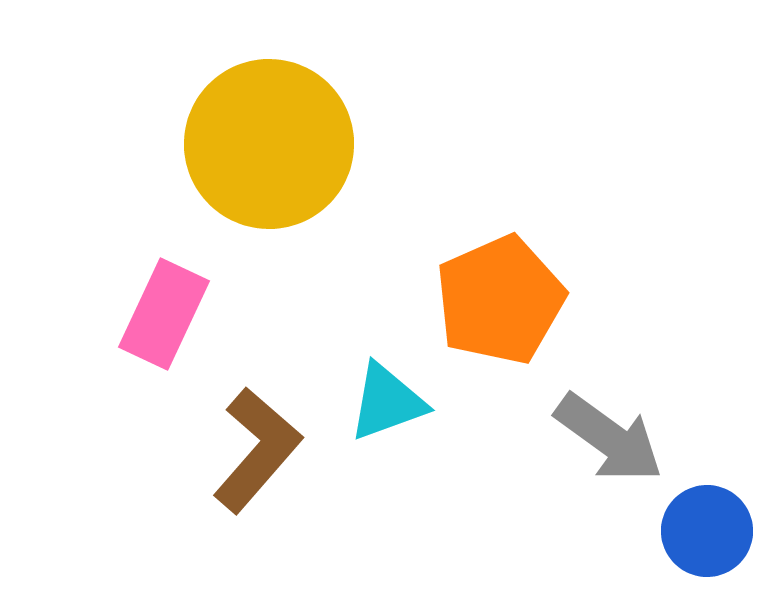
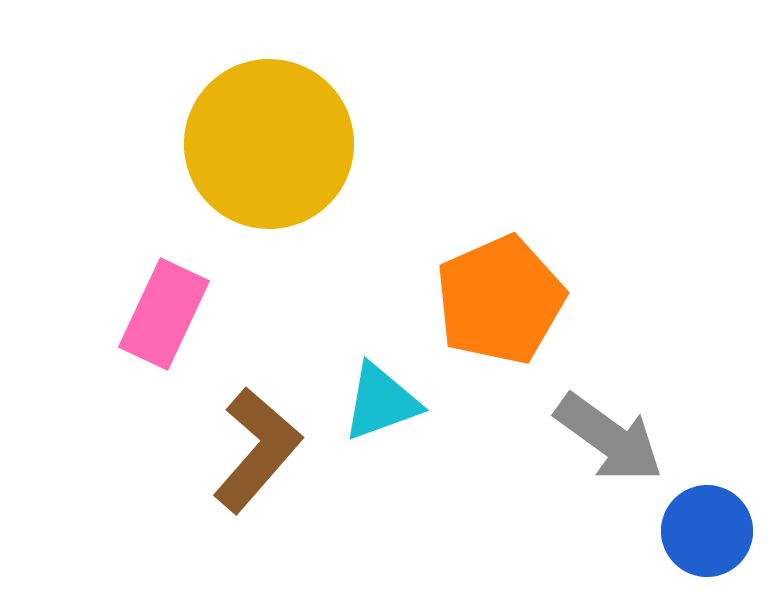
cyan triangle: moved 6 px left
